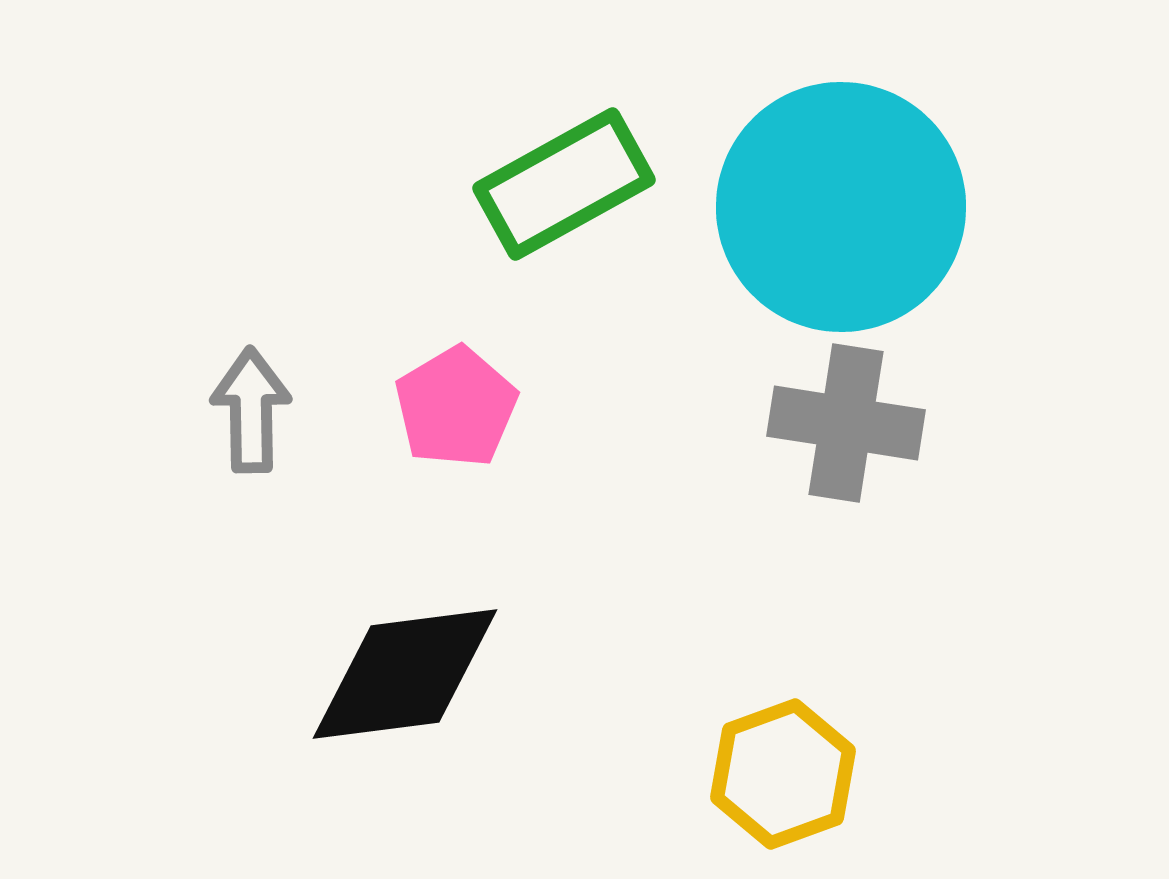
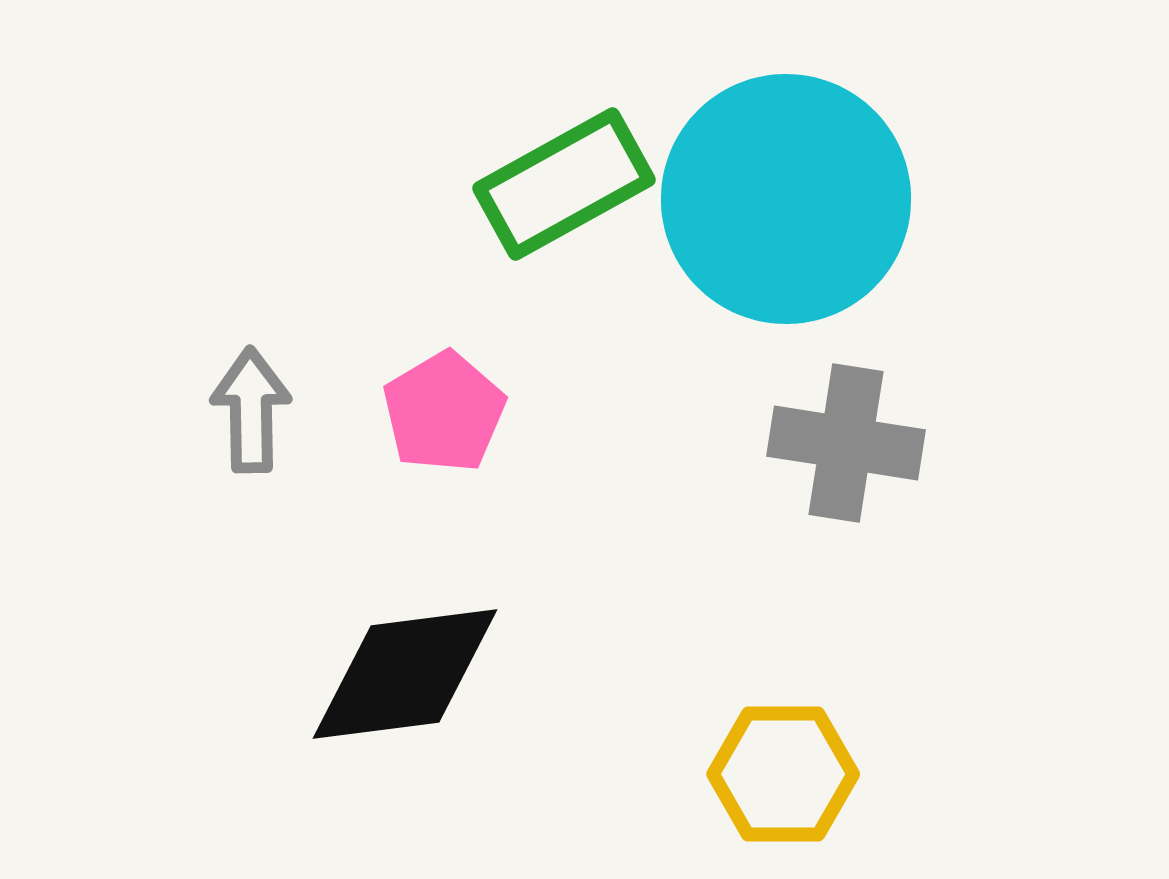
cyan circle: moved 55 px left, 8 px up
pink pentagon: moved 12 px left, 5 px down
gray cross: moved 20 px down
yellow hexagon: rotated 20 degrees clockwise
